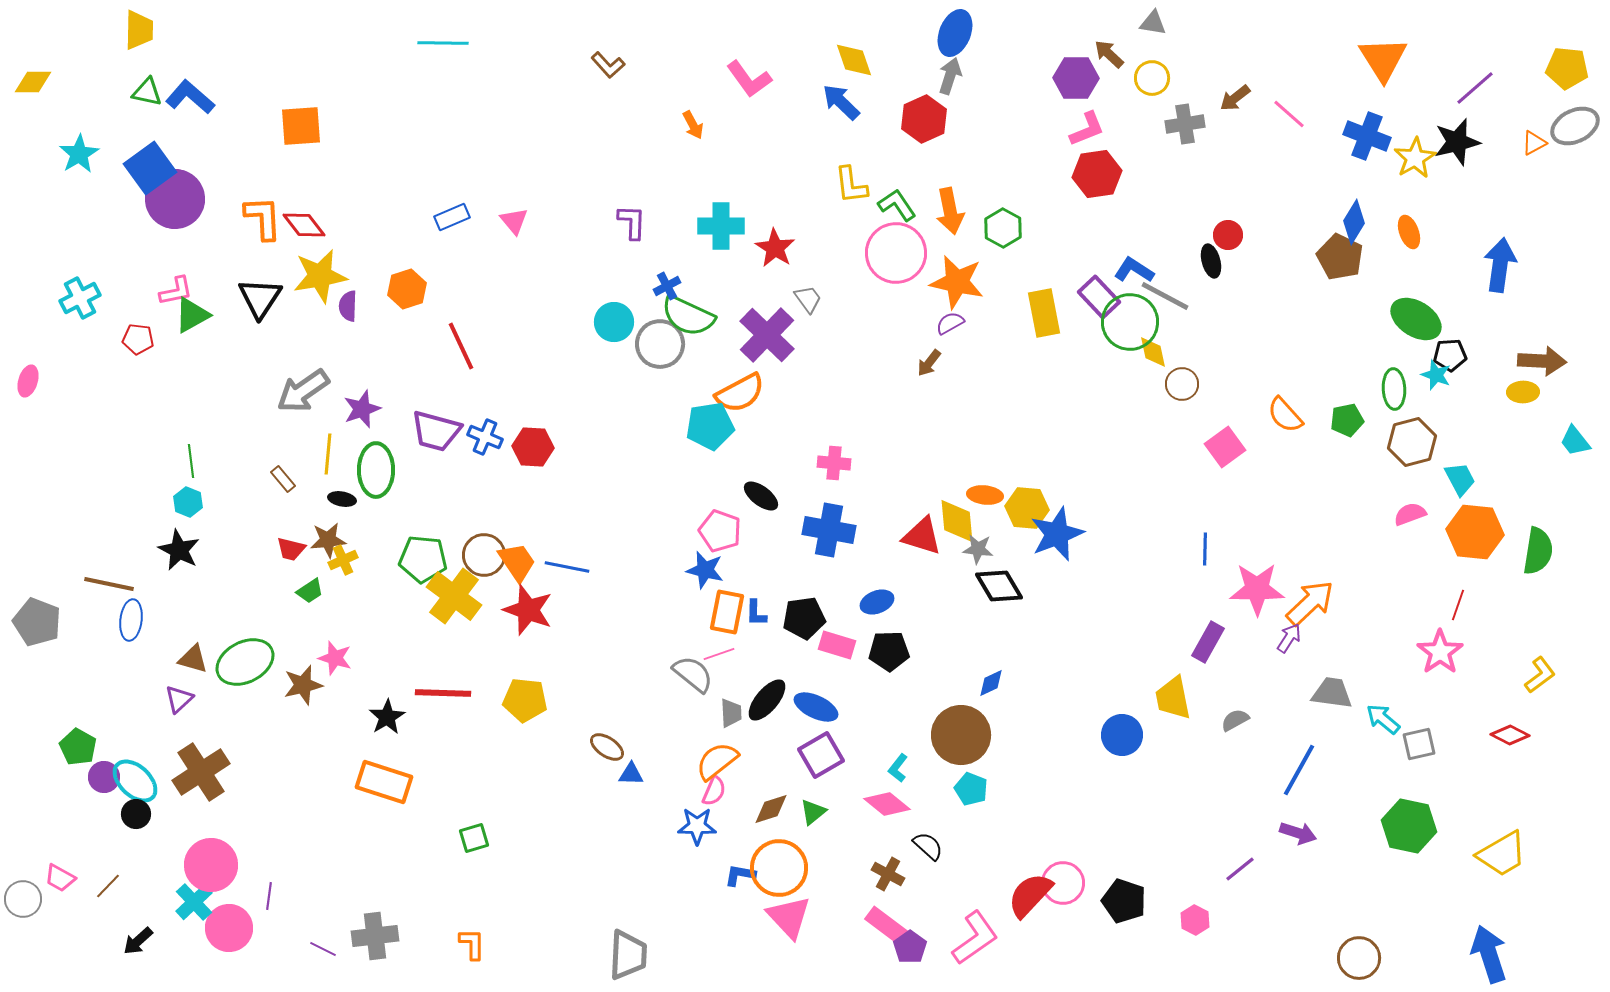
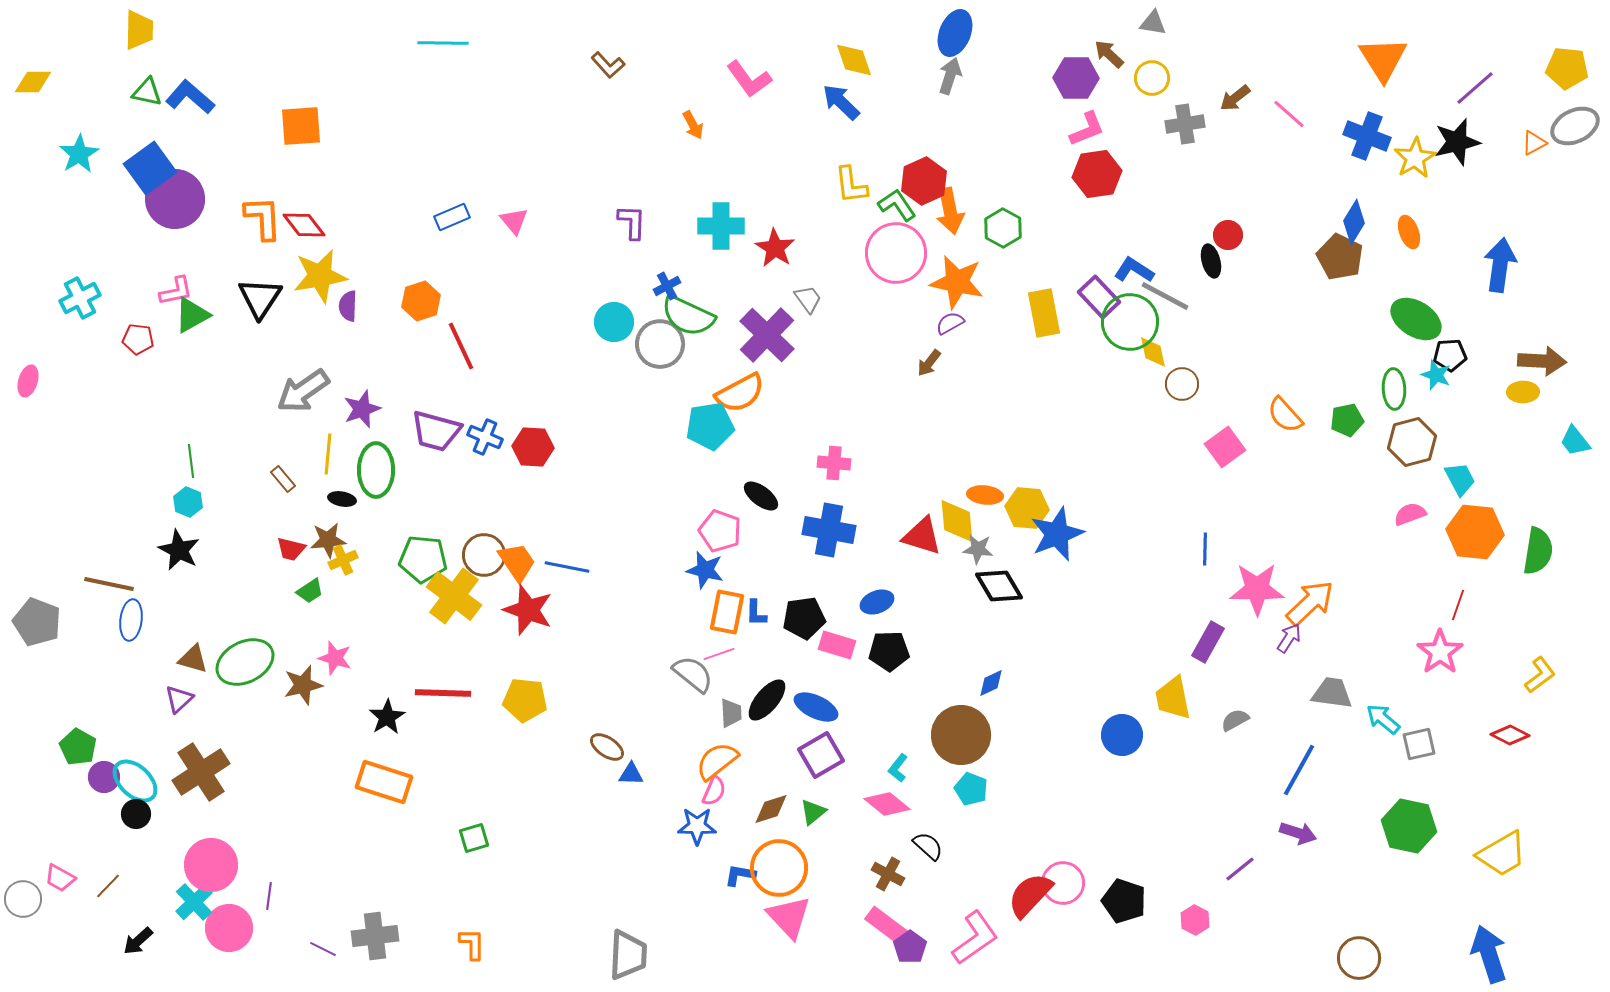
red hexagon at (924, 119): moved 62 px down
orange hexagon at (407, 289): moved 14 px right, 12 px down
